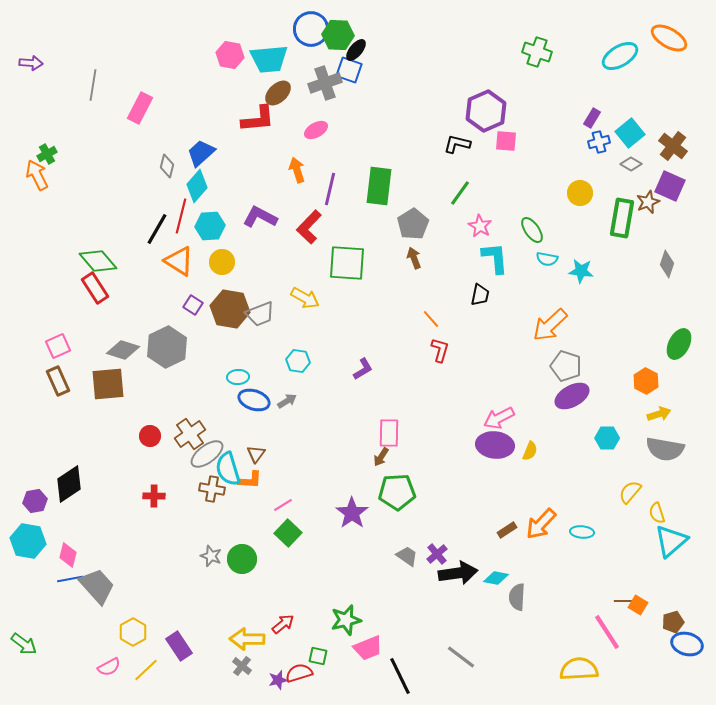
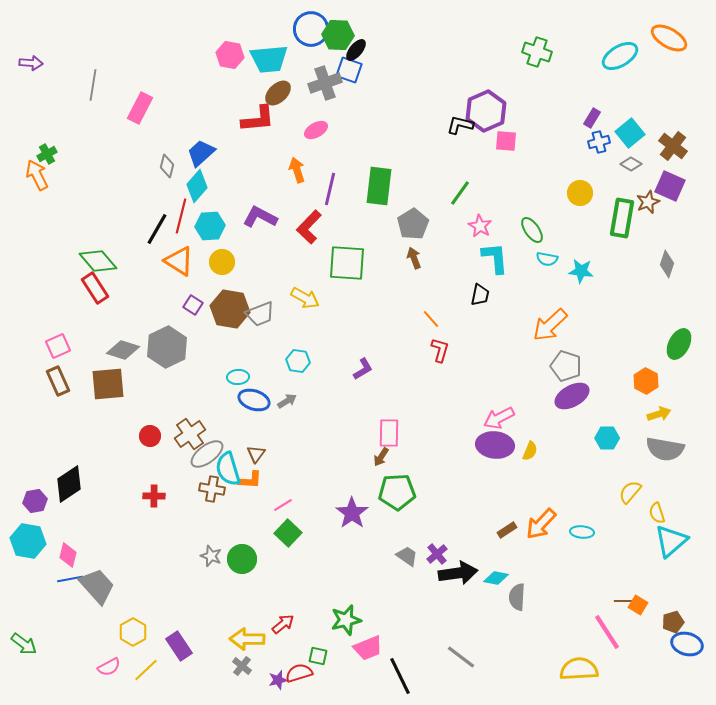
black L-shape at (457, 144): moved 3 px right, 19 px up
